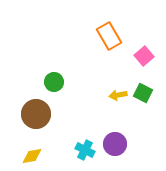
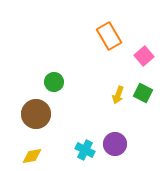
yellow arrow: rotated 60 degrees counterclockwise
